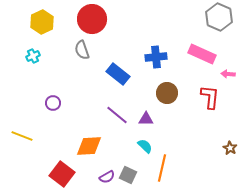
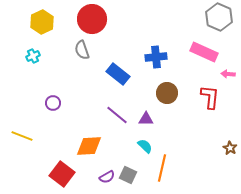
pink rectangle: moved 2 px right, 2 px up
